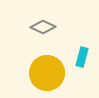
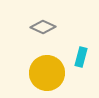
cyan rectangle: moved 1 px left
